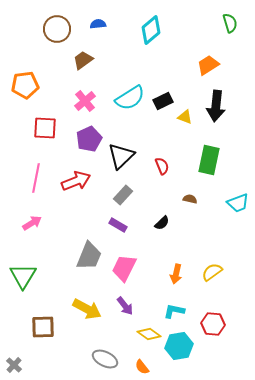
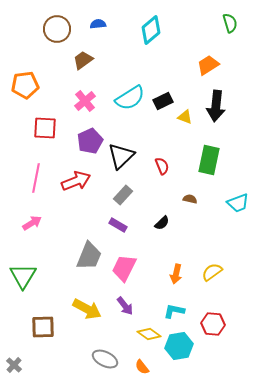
purple pentagon: moved 1 px right, 2 px down
